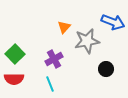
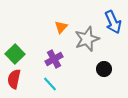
blue arrow: rotated 45 degrees clockwise
orange triangle: moved 3 px left
gray star: moved 2 px up; rotated 10 degrees counterclockwise
black circle: moved 2 px left
red semicircle: rotated 102 degrees clockwise
cyan line: rotated 21 degrees counterclockwise
